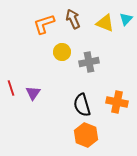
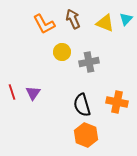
orange L-shape: rotated 100 degrees counterclockwise
red line: moved 1 px right, 4 px down
